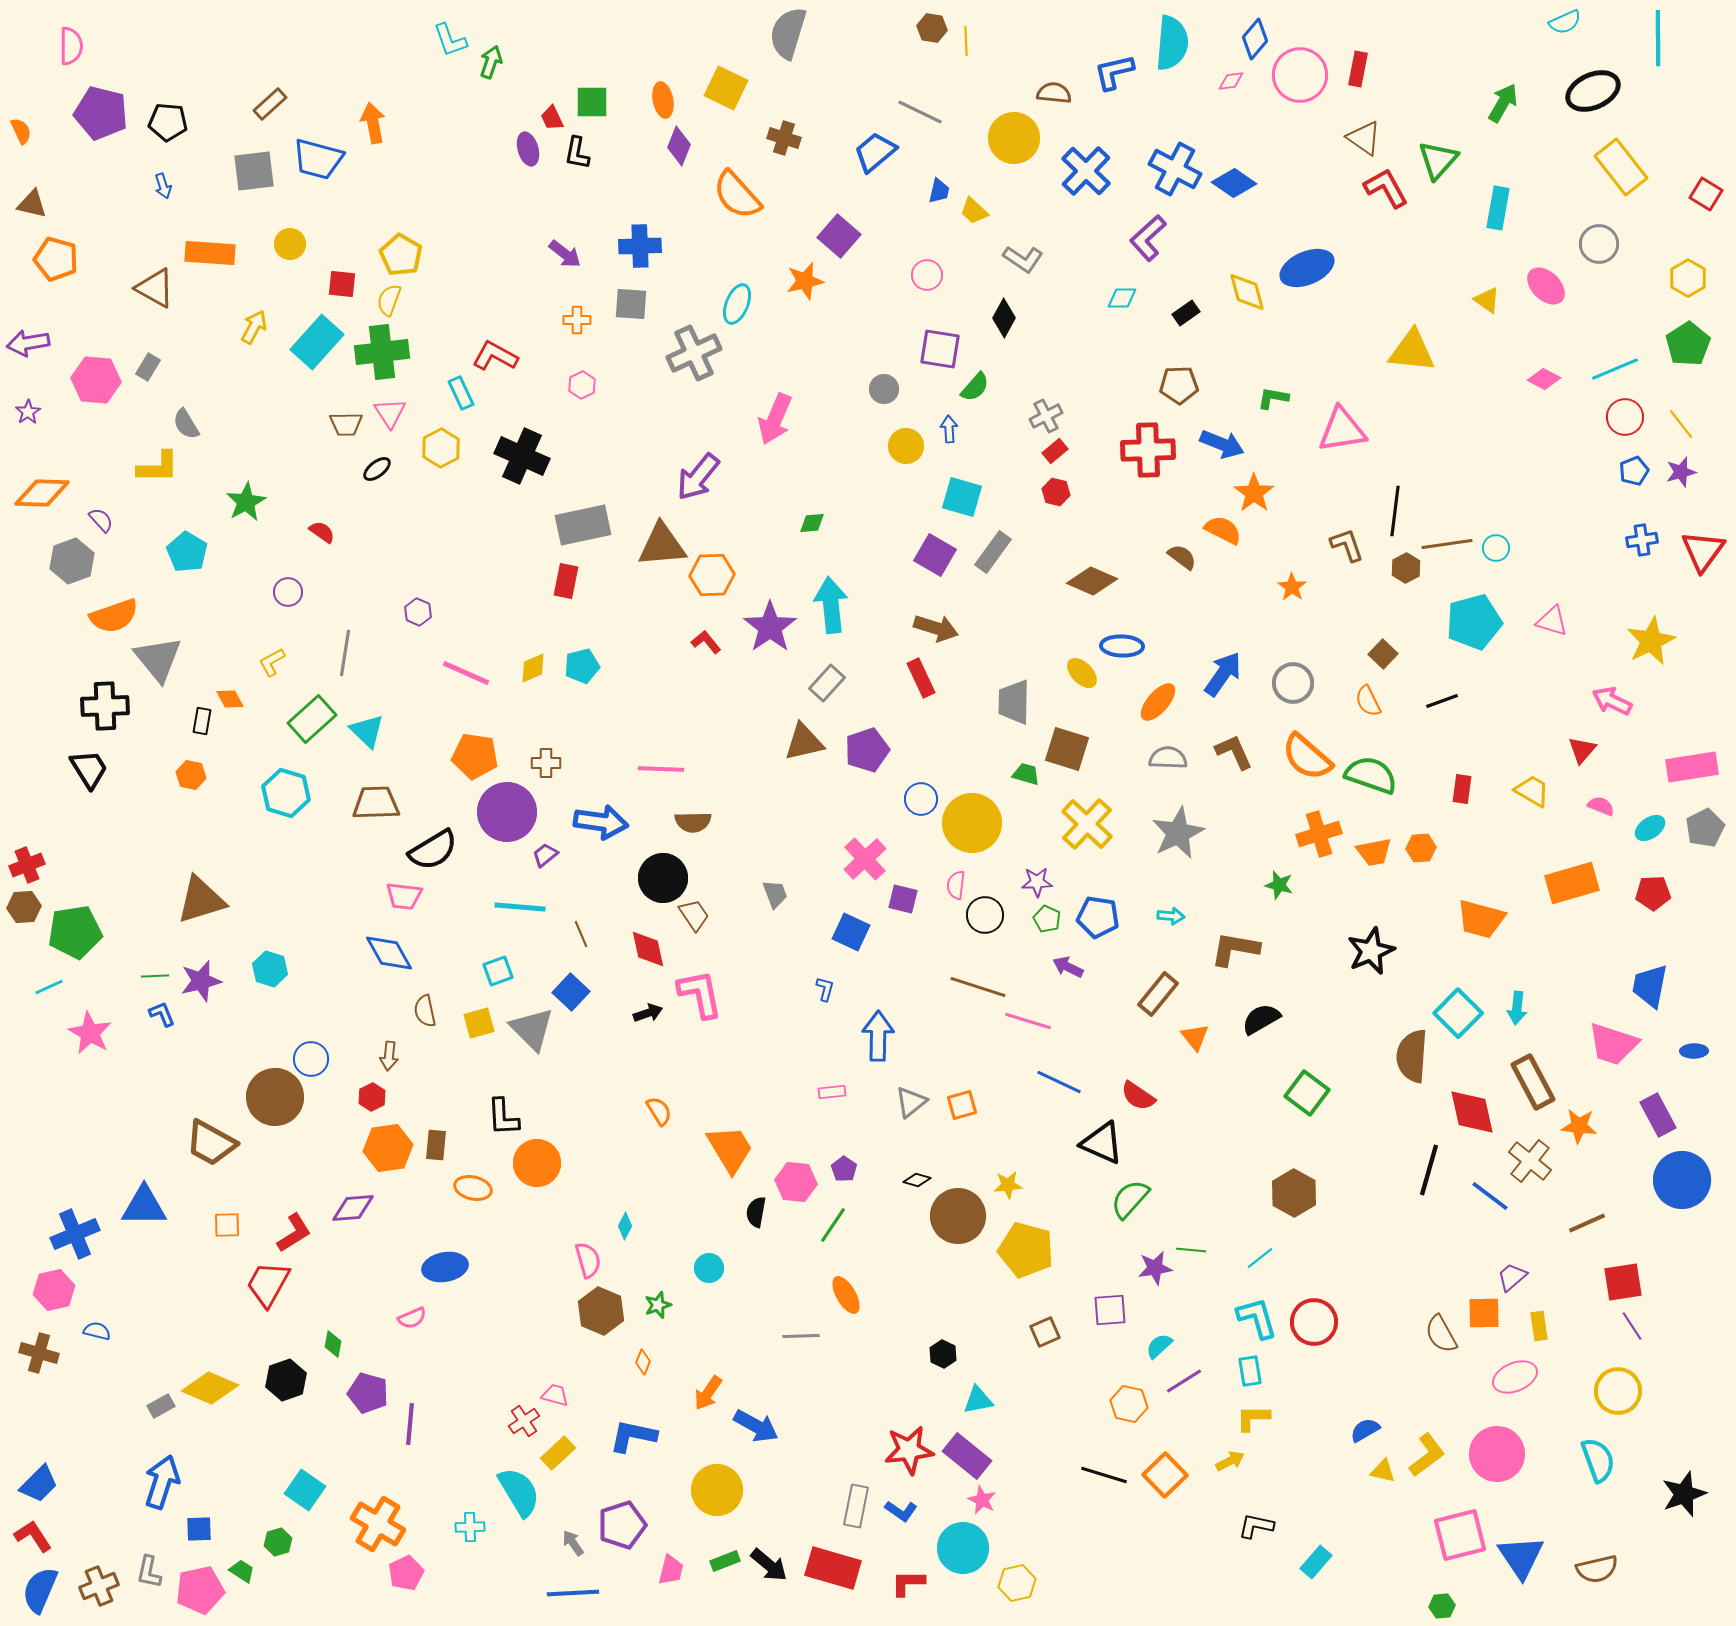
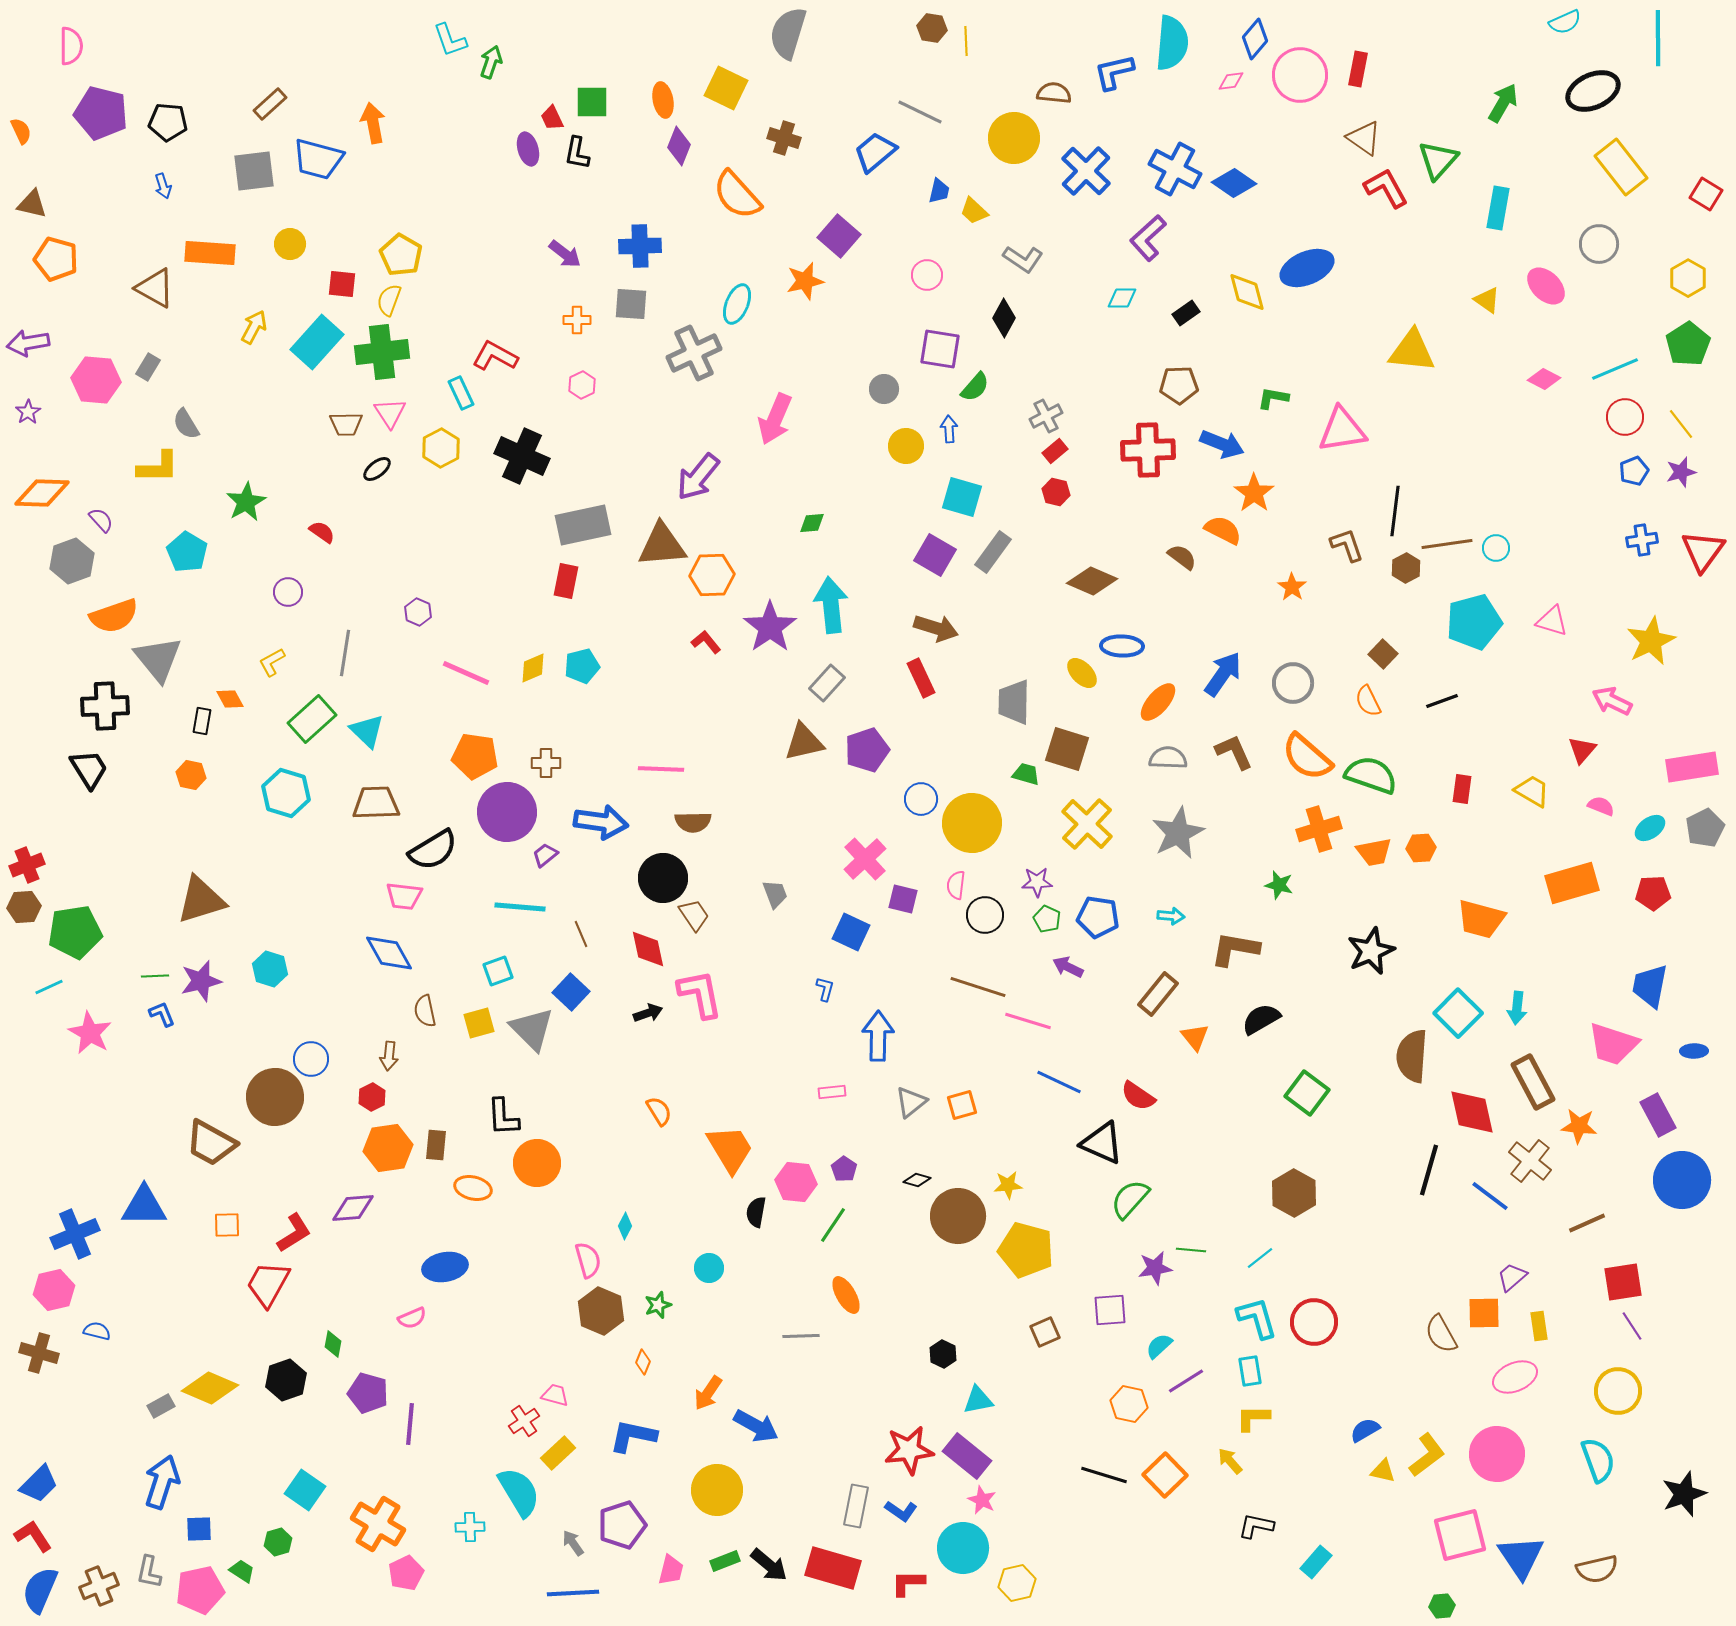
orange cross at (1319, 834): moved 5 px up
purple line at (1184, 1381): moved 2 px right
yellow arrow at (1230, 1461): rotated 104 degrees counterclockwise
